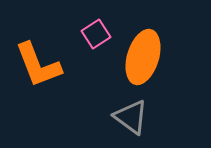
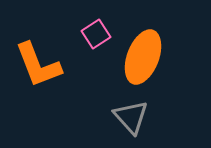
orange ellipse: rotated 4 degrees clockwise
gray triangle: rotated 12 degrees clockwise
